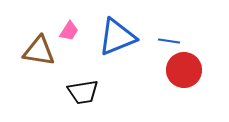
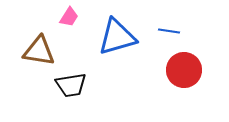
pink trapezoid: moved 14 px up
blue triangle: rotated 6 degrees clockwise
blue line: moved 10 px up
black trapezoid: moved 12 px left, 7 px up
